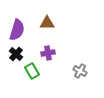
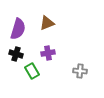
brown triangle: rotated 21 degrees counterclockwise
purple semicircle: moved 1 px right, 1 px up
black cross: rotated 24 degrees counterclockwise
gray cross: rotated 24 degrees counterclockwise
